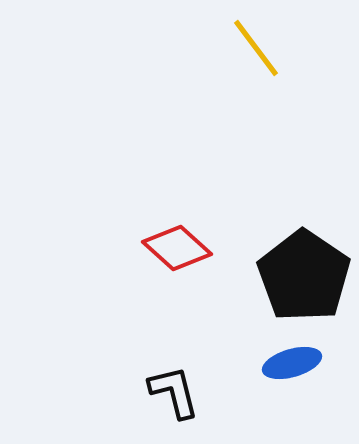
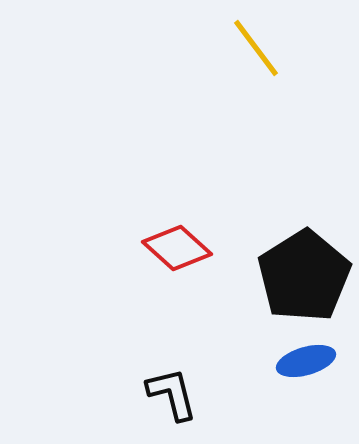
black pentagon: rotated 6 degrees clockwise
blue ellipse: moved 14 px right, 2 px up
black L-shape: moved 2 px left, 2 px down
